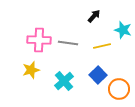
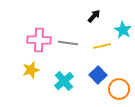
cyan star: rotated 12 degrees clockwise
